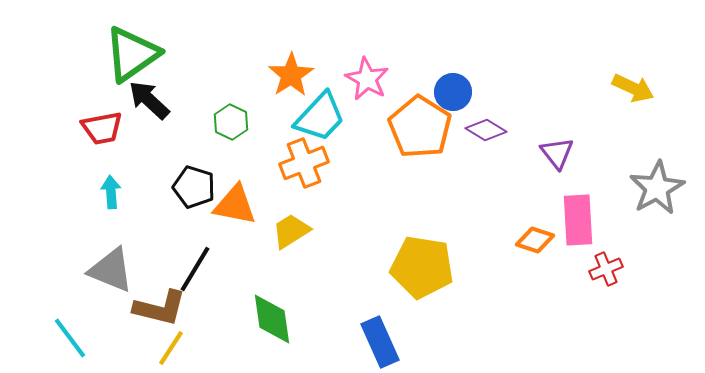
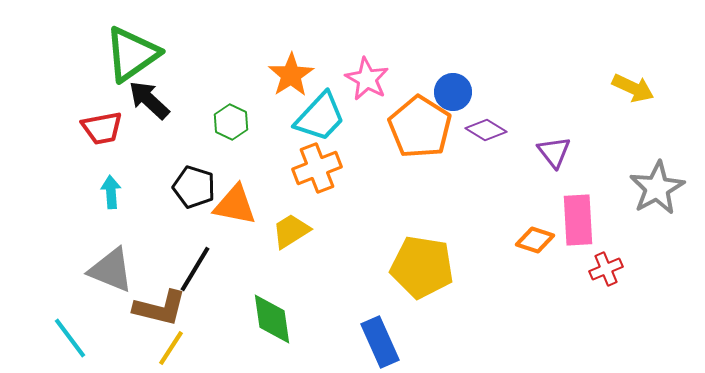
purple triangle: moved 3 px left, 1 px up
orange cross: moved 13 px right, 5 px down
